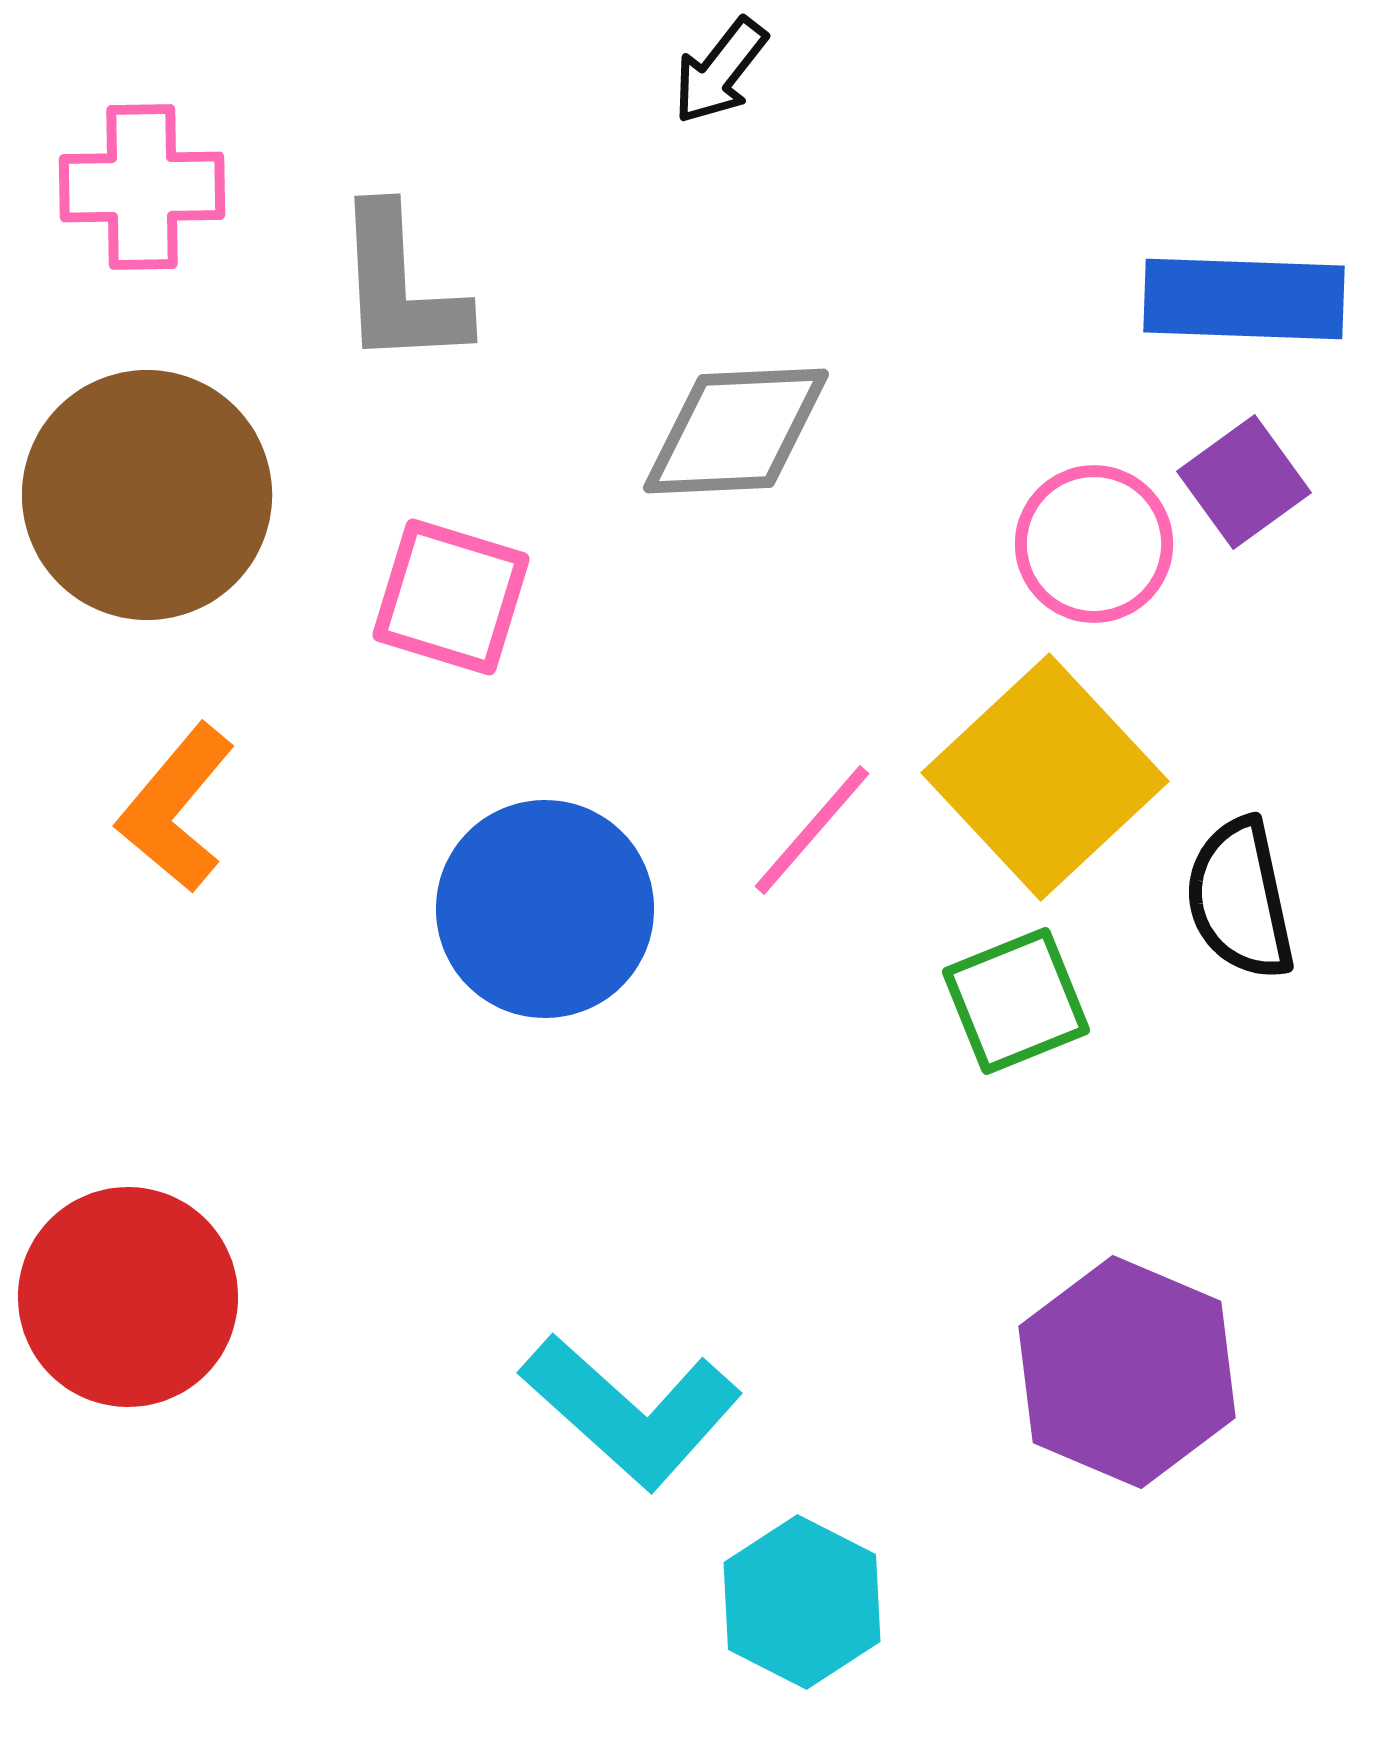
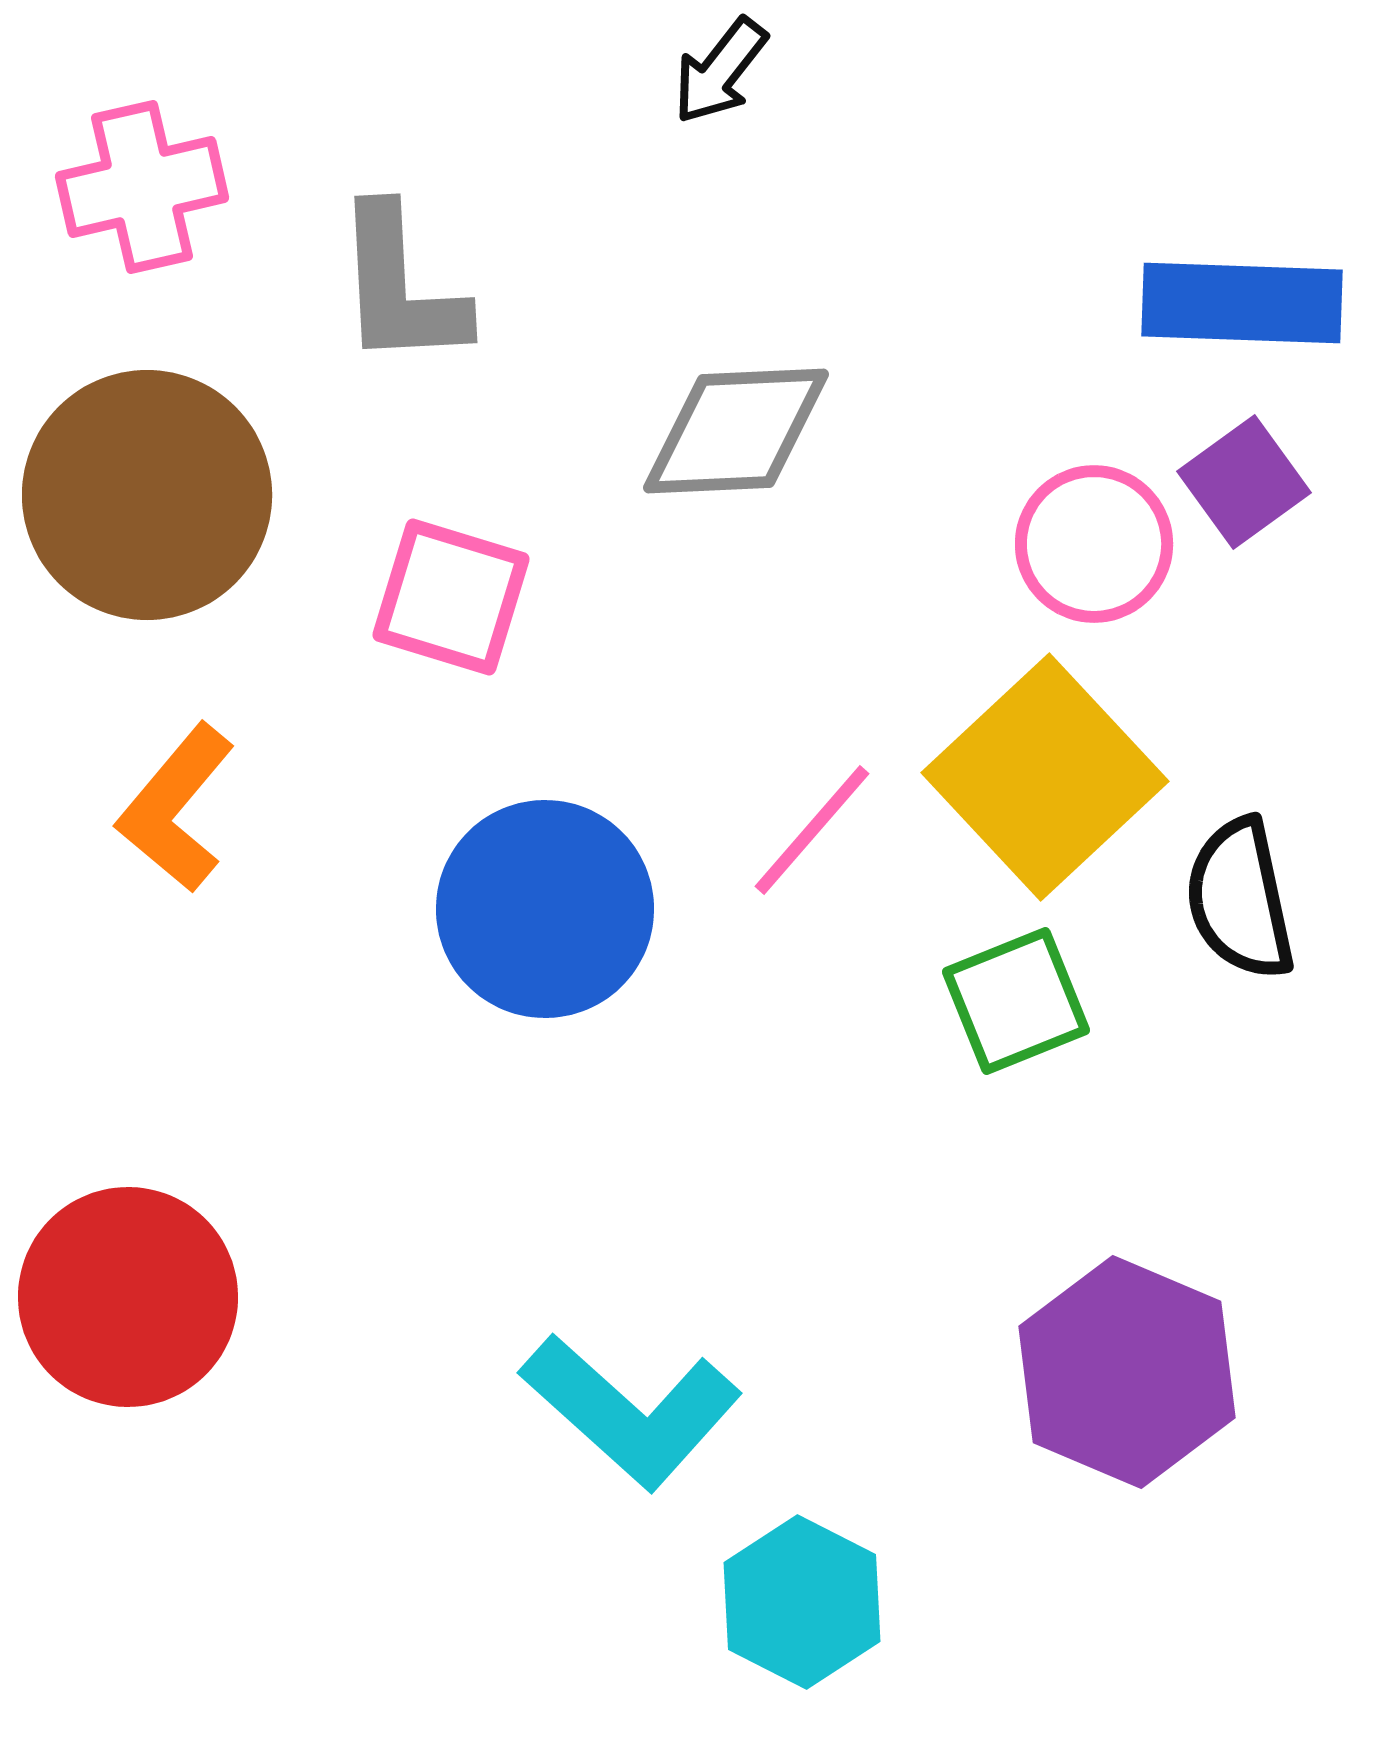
pink cross: rotated 12 degrees counterclockwise
blue rectangle: moved 2 px left, 4 px down
